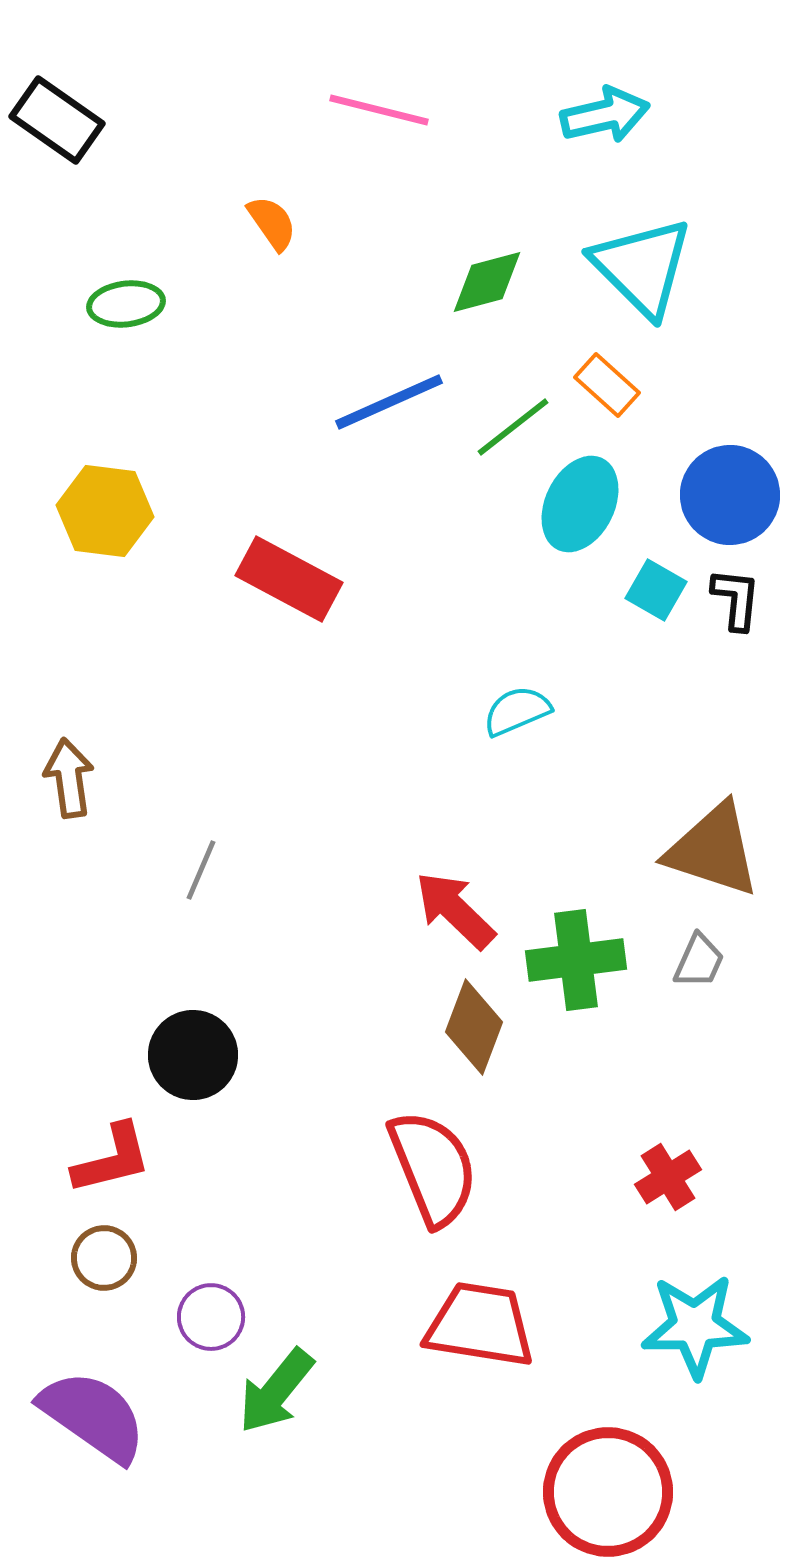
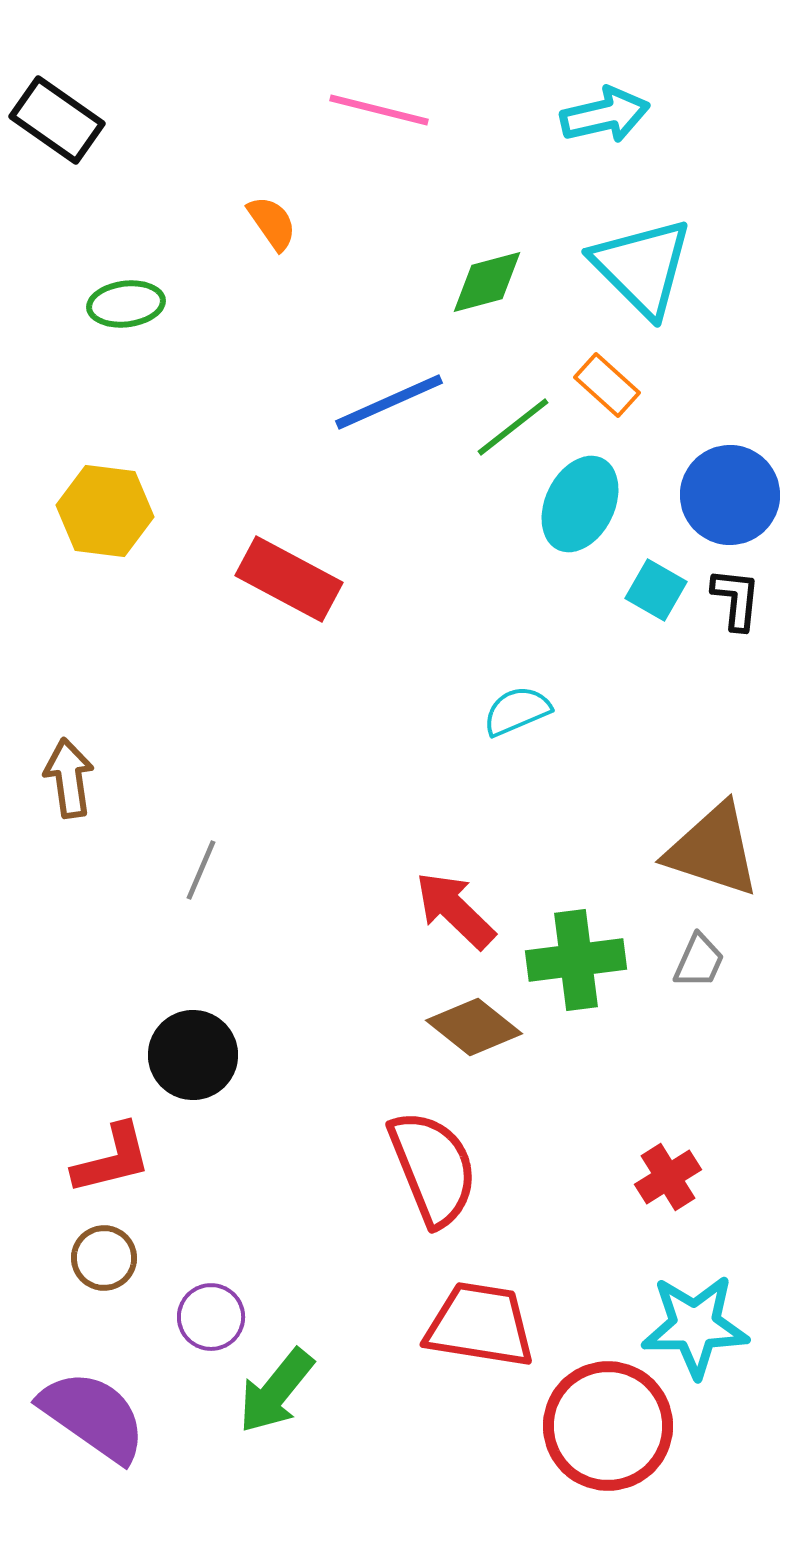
brown diamond: rotated 72 degrees counterclockwise
red circle: moved 66 px up
